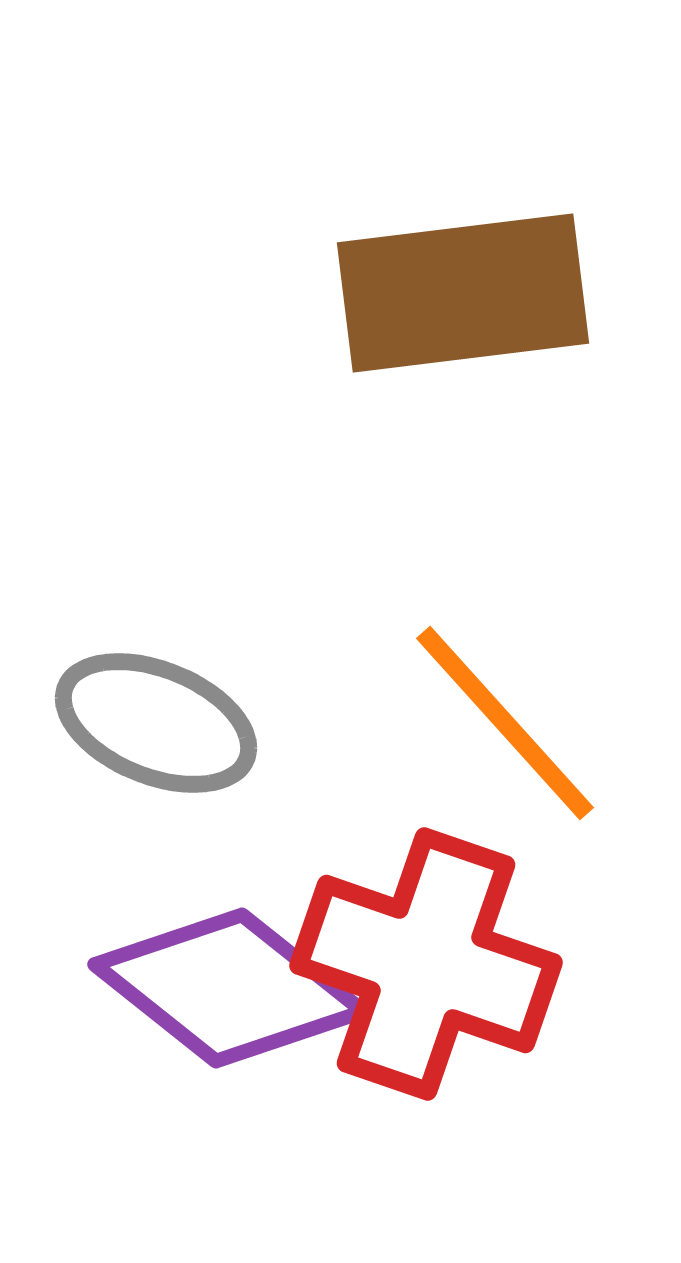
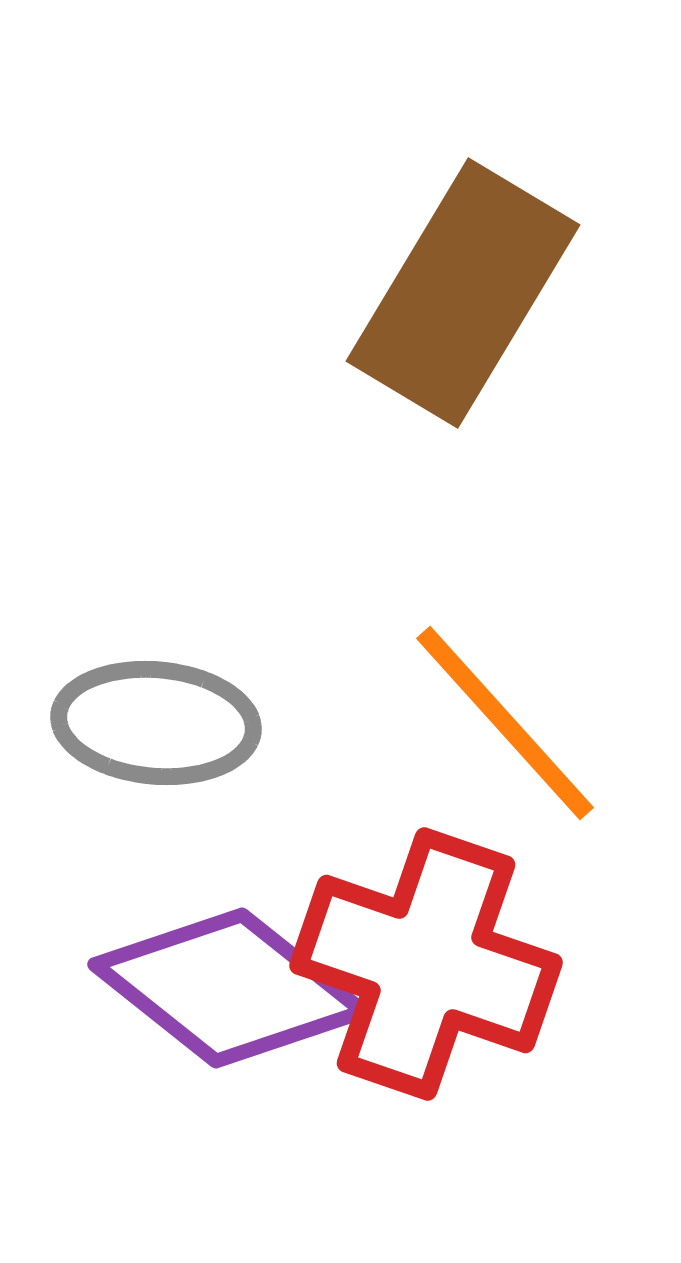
brown rectangle: rotated 52 degrees counterclockwise
gray ellipse: rotated 17 degrees counterclockwise
